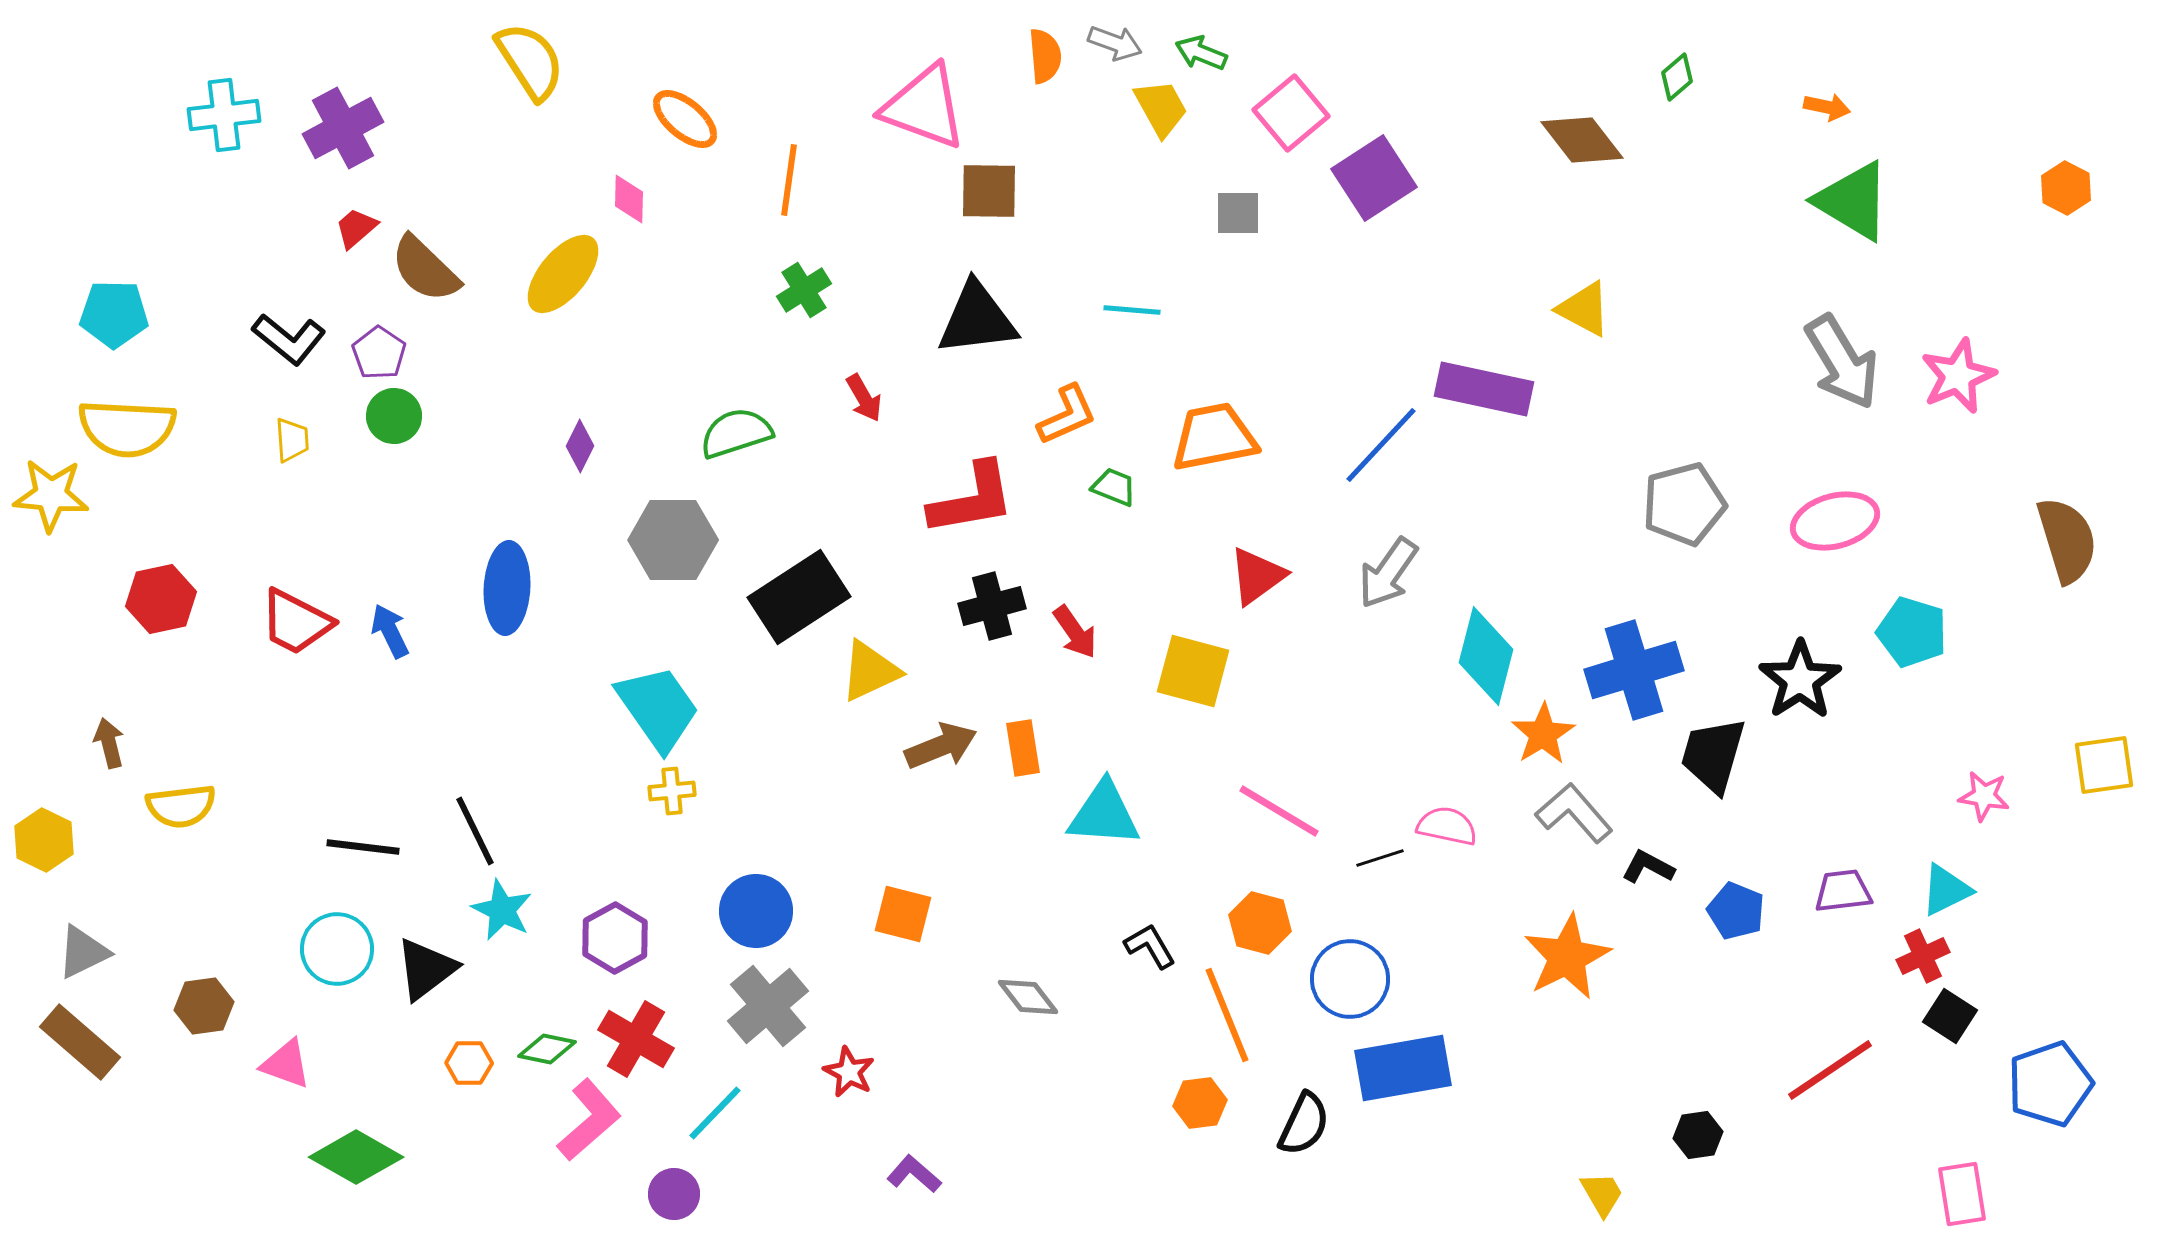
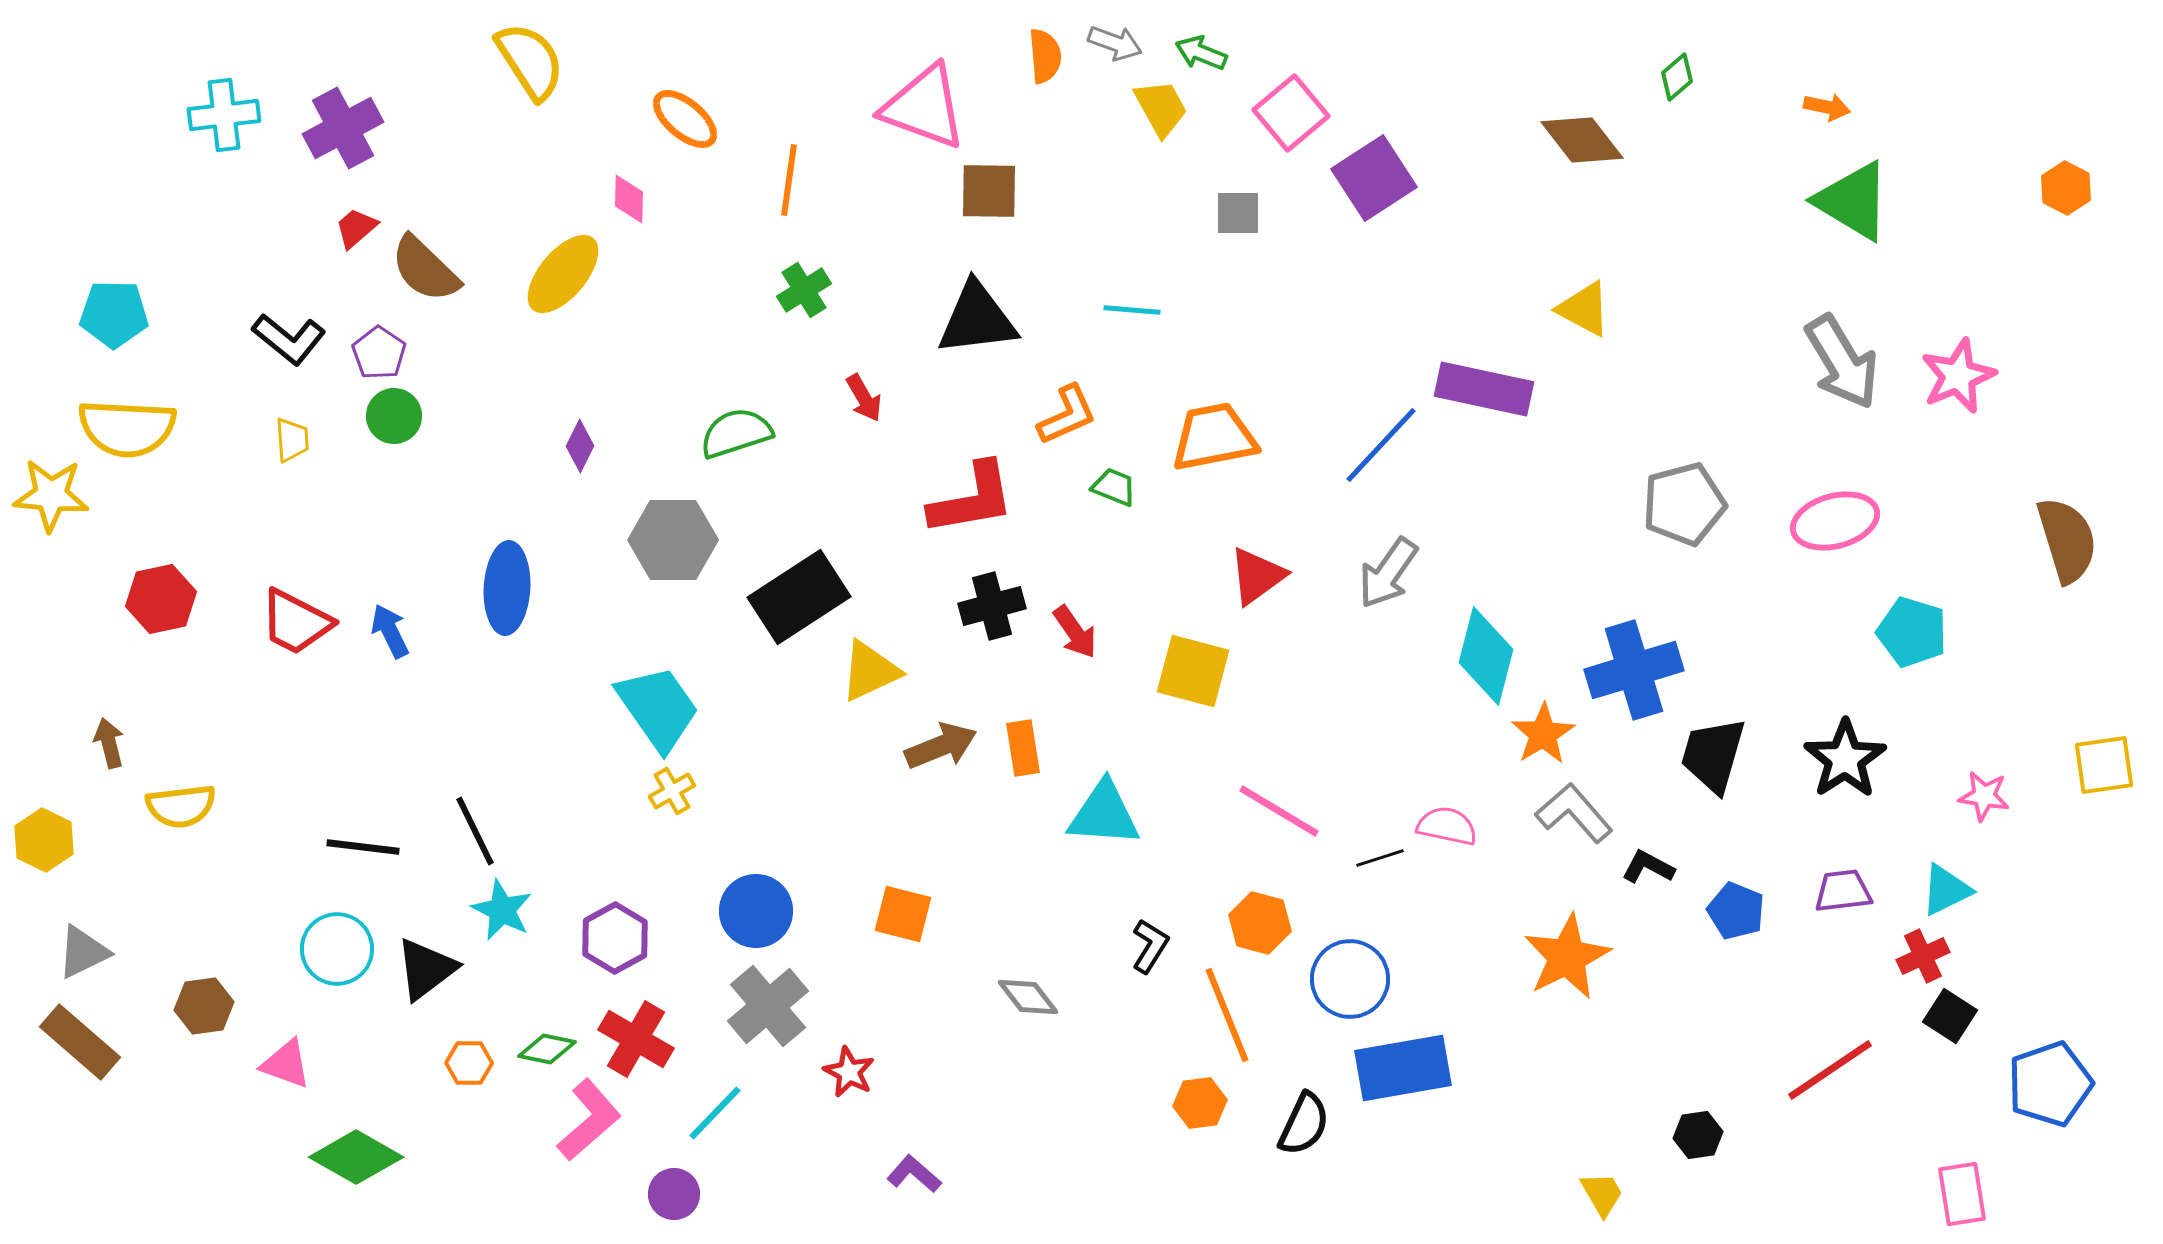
black star at (1800, 680): moved 45 px right, 79 px down
yellow cross at (672, 791): rotated 24 degrees counterclockwise
black L-shape at (1150, 946): rotated 62 degrees clockwise
